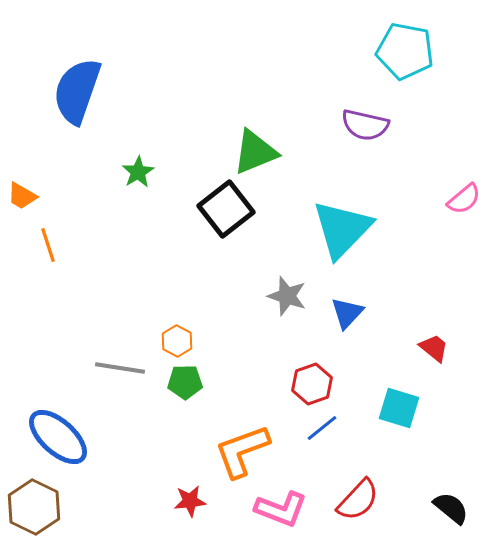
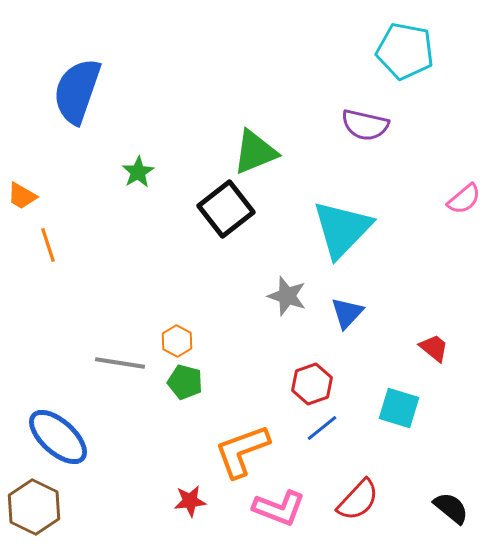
gray line: moved 5 px up
green pentagon: rotated 16 degrees clockwise
pink L-shape: moved 2 px left, 1 px up
